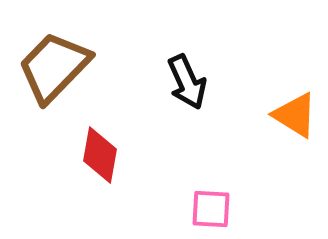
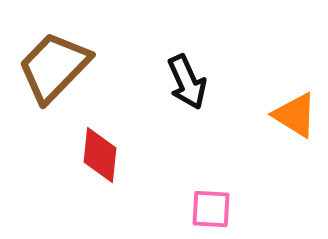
red diamond: rotated 4 degrees counterclockwise
